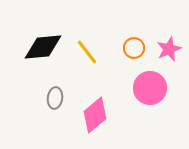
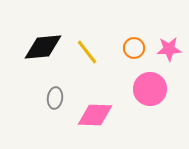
pink star: rotated 20 degrees clockwise
pink circle: moved 1 px down
pink diamond: rotated 42 degrees clockwise
